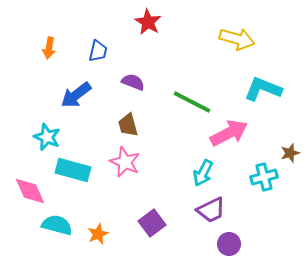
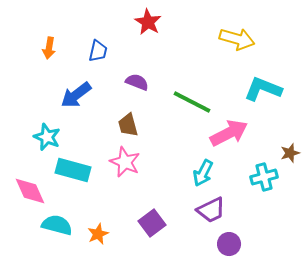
purple semicircle: moved 4 px right
